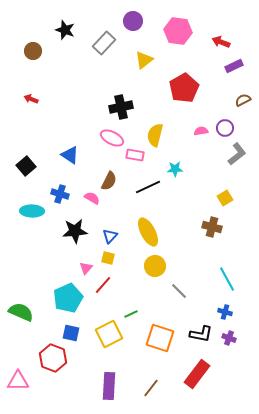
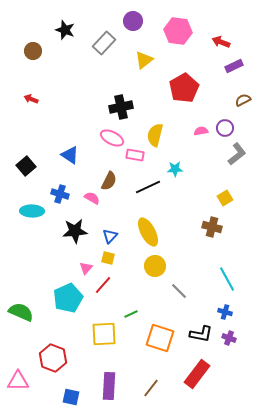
blue square at (71, 333): moved 64 px down
yellow square at (109, 334): moved 5 px left; rotated 24 degrees clockwise
